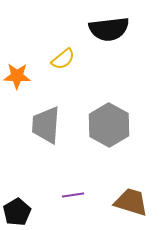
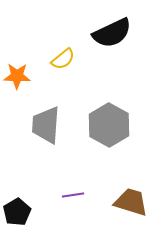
black semicircle: moved 3 px right, 4 px down; rotated 18 degrees counterclockwise
